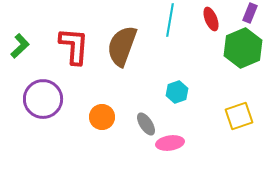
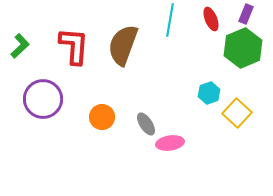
purple rectangle: moved 4 px left, 1 px down
brown semicircle: moved 1 px right, 1 px up
cyan hexagon: moved 32 px right, 1 px down
yellow square: moved 2 px left, 3 px up; rotated 28 degrees counterclockwise
